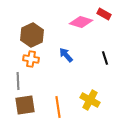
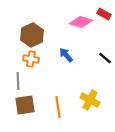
black line: rotated 32 degrees counterclockwise
